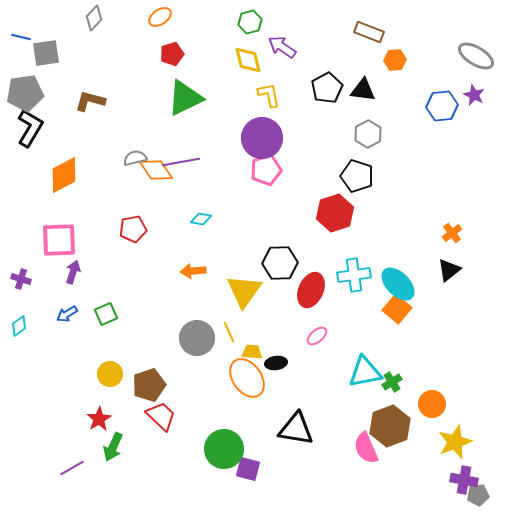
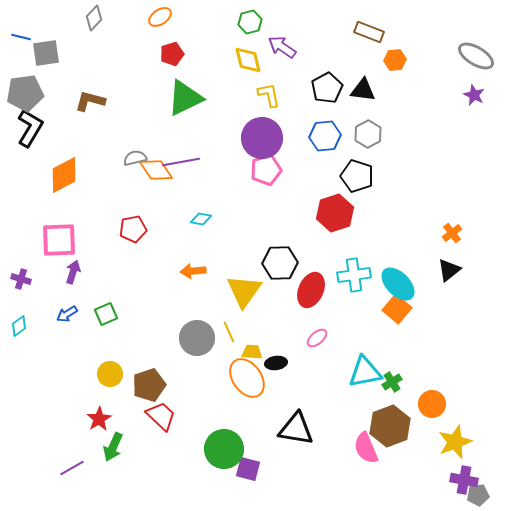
blue hexagon at (442, 106): moved 117 px left, 30 px down
pink ellipse at (317, 336): moved 2 px down
